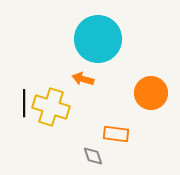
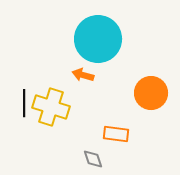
orange arrow: moved 4 px up
gray diamond: moved 3 px down
